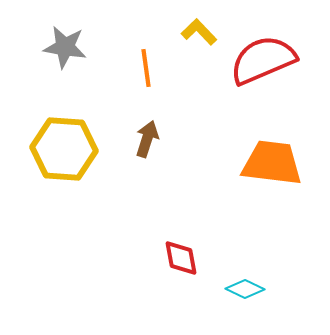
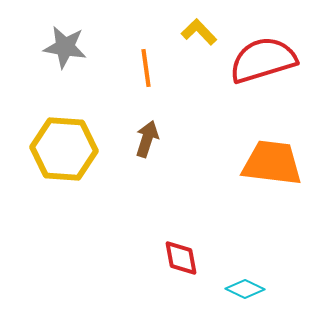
red semicircle: rotated 6 degrees clockwise
